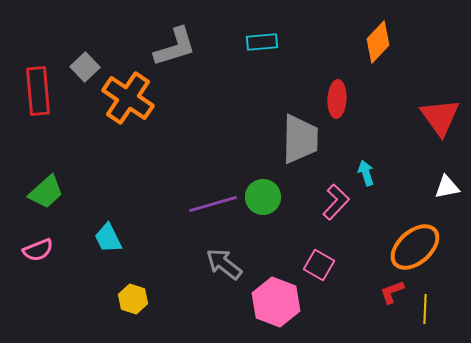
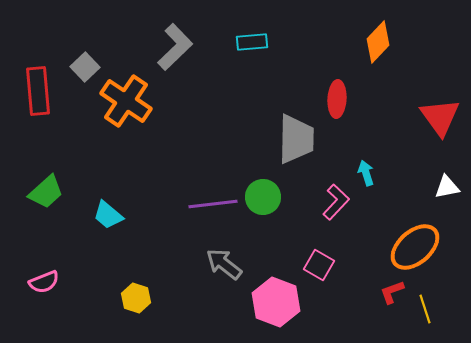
cyan rectangle: moved 10 px left
gray L-shape: rotated 27 degrees counterclockwise
orange cross: moved 2 px left, 3 px down
gray trapezoid: moved 4 px left
purple line: rotated 9 degrees clockwise
cyan trapezoid: moved 23 px up; rotated 24 degrees counterclockwise
pink semicircle: moved 6 px right, 32 px down
yellow hexagon: moved 3 px right, 1 px up
yellow line: rotated 20 degrees counterclockwise
